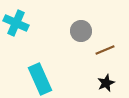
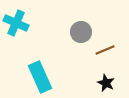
gray circle: moved 1 px down
cyan rectangle: moved 2 px up
black star: rotated 24 degrees counterclockwise
